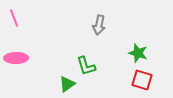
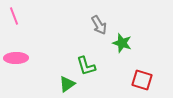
pink line: moved 2 px up
gray arrow: rotated 42 degrees counterclockwise
green star: moved 16 px left, 10 px up
